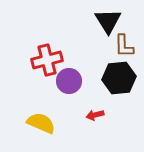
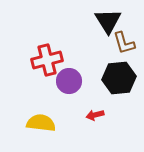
brown L-shape: moved 3 px up; rotated 15 degrees counterclockwise
yellow semicircle: rotated 16 degrees counterclockwise
